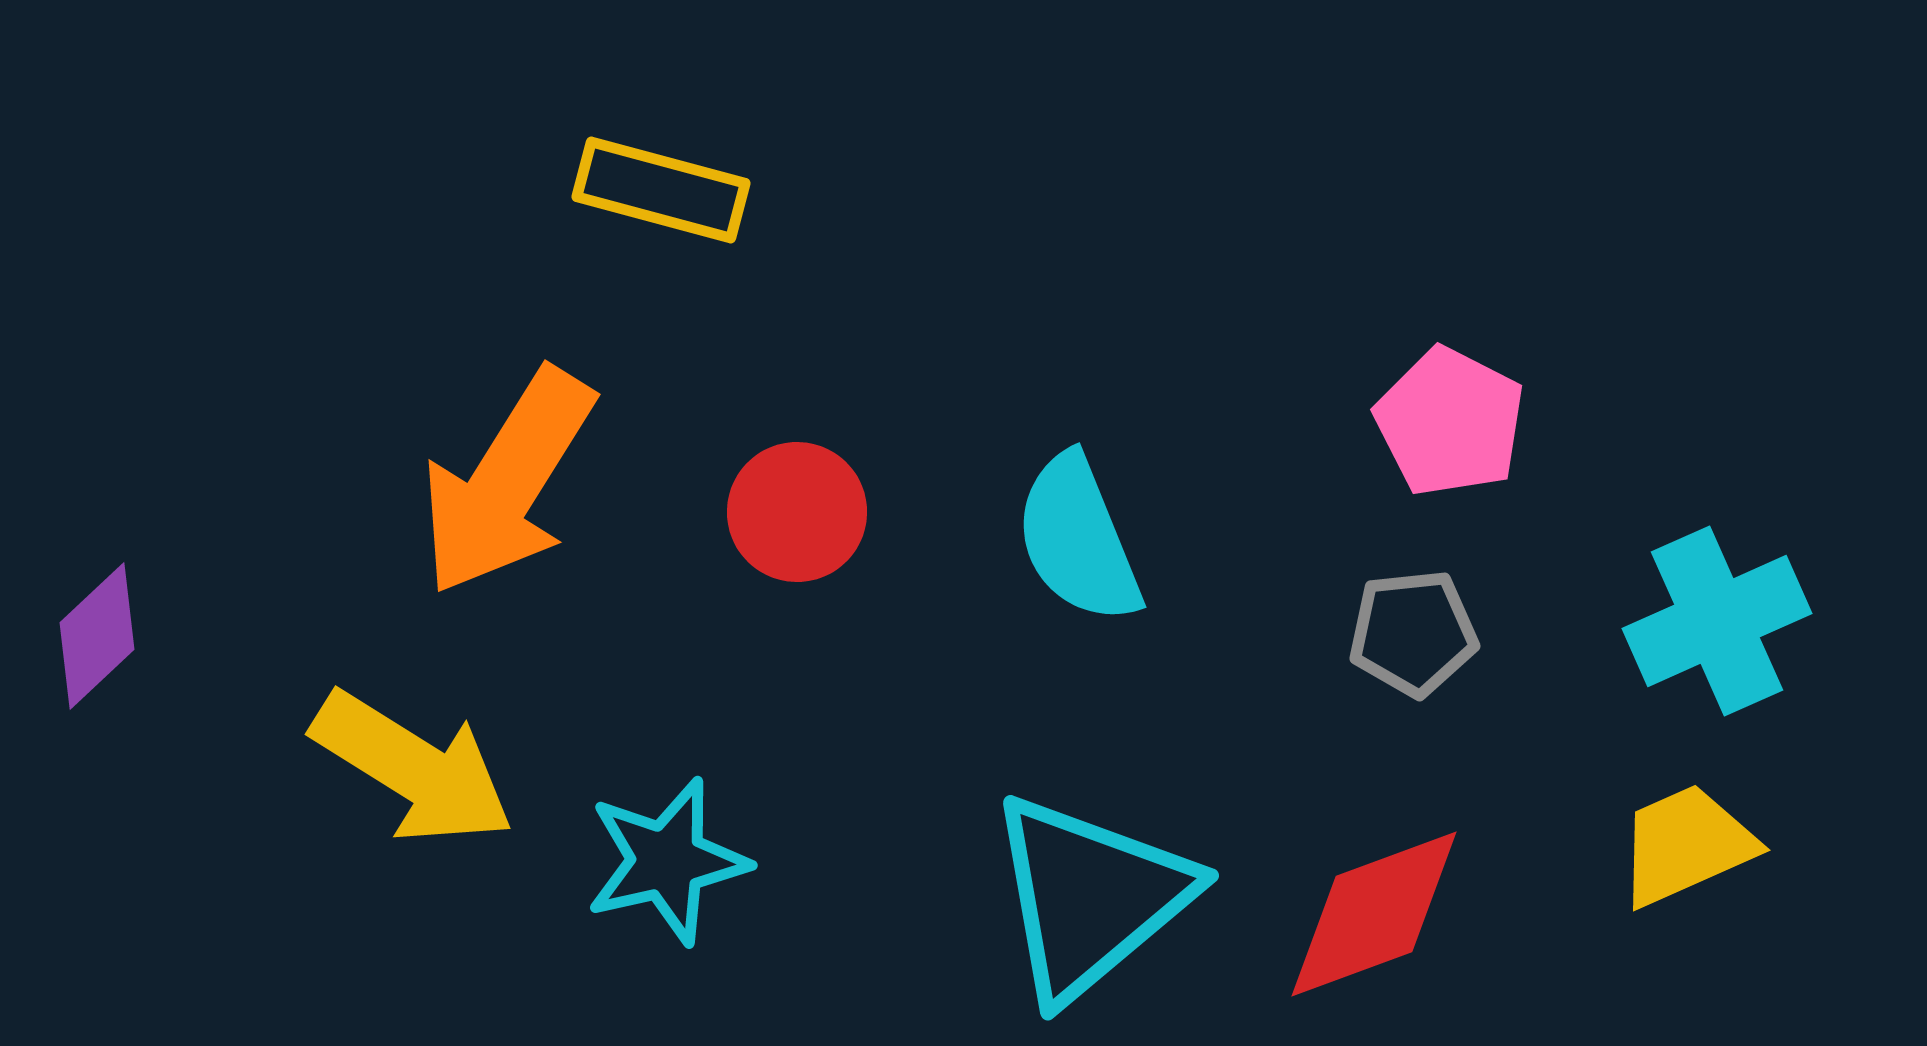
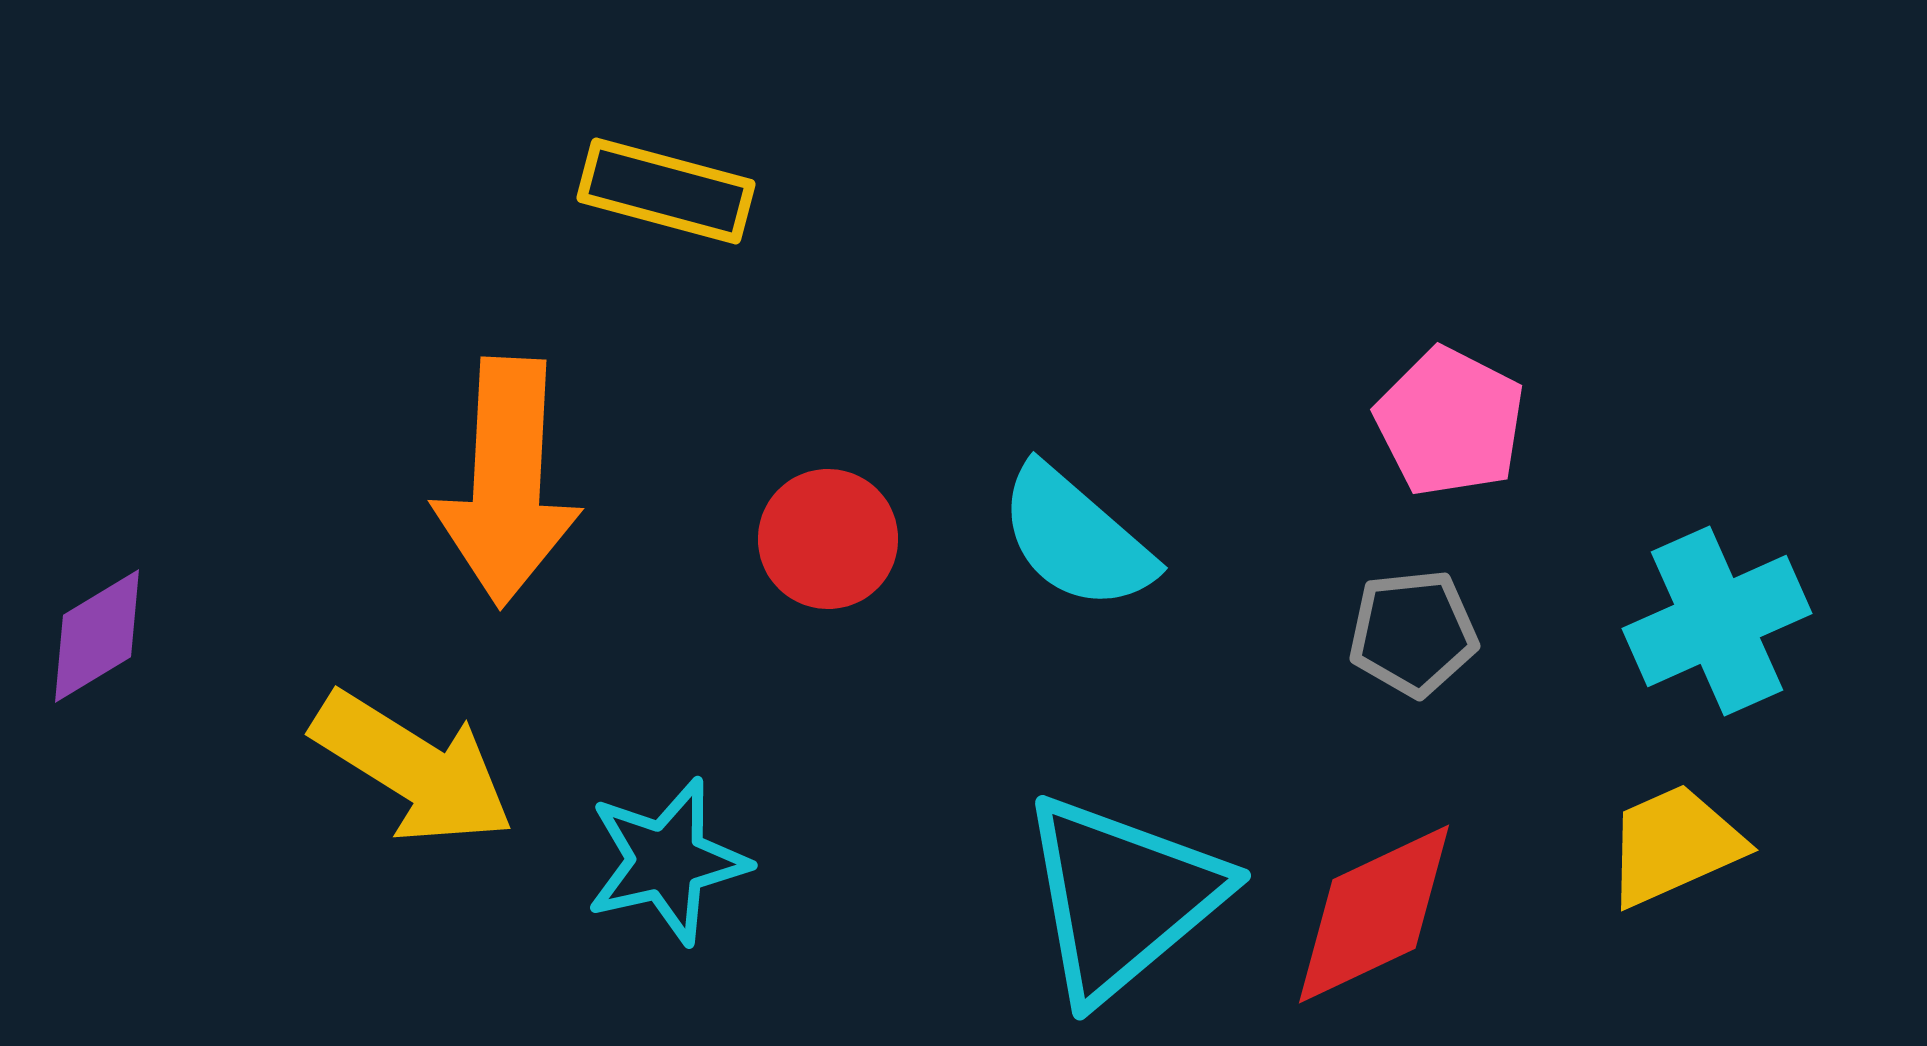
yellow rectangle: moved 5 px right, 1 px down
orange arrow: rotated 29 degrees counterclockwise
red circle: moved 31 px right, 27 px down
cyan semicircle: moved 2 px left, 1 px up; rotated 27 degrees counterclockwise
purple diamond: rotated 12 degrees clockwise
yellow trapezoid: moved 12 px left
cyan triangle: moved 32 px right
red diamond: rotated 5 degrees counterclockwise
